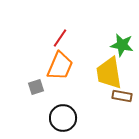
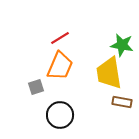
red line: rotated 24 degrees clockwise
brown rectangle: moved 6 px down
black circle: moved 3 px left, 3 px up
